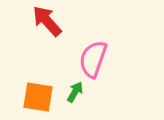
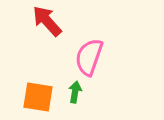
pink semicircle: moved 4 px left, 2 px up
green arrow: rotated 20 degrees counterclockwise
